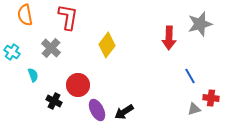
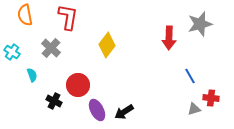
cyan semicircle: moved 1 px left
